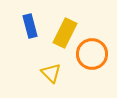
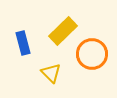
blue rectangle: moved 7 px left, 17 px down
yellow rectangle: moved 2 px left, 2 px up; rotated 20 degrees clockwise
